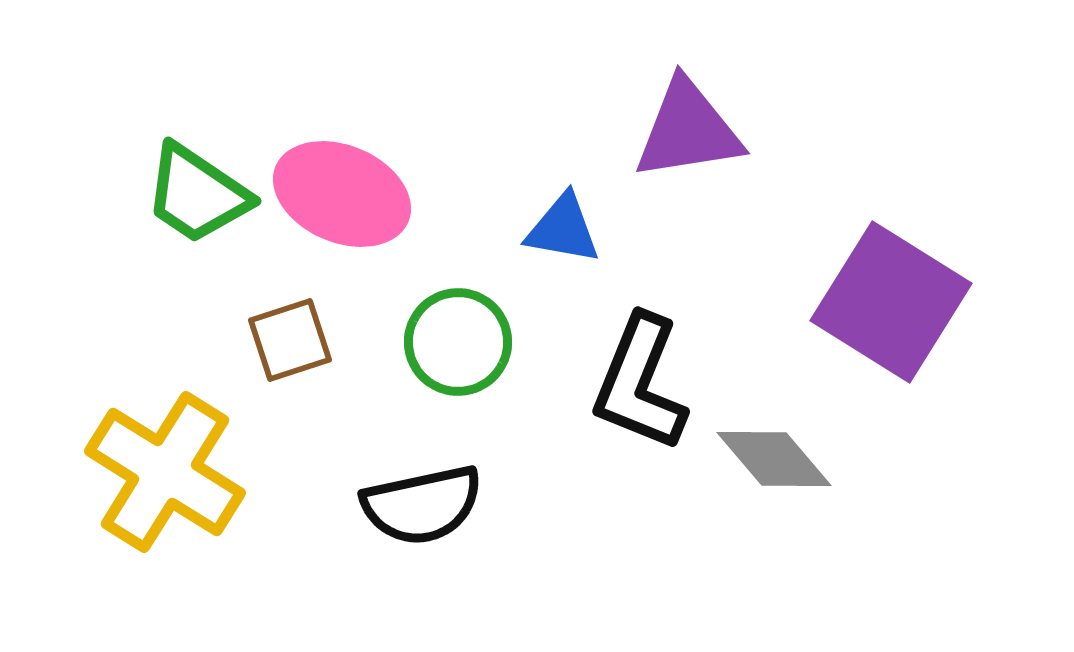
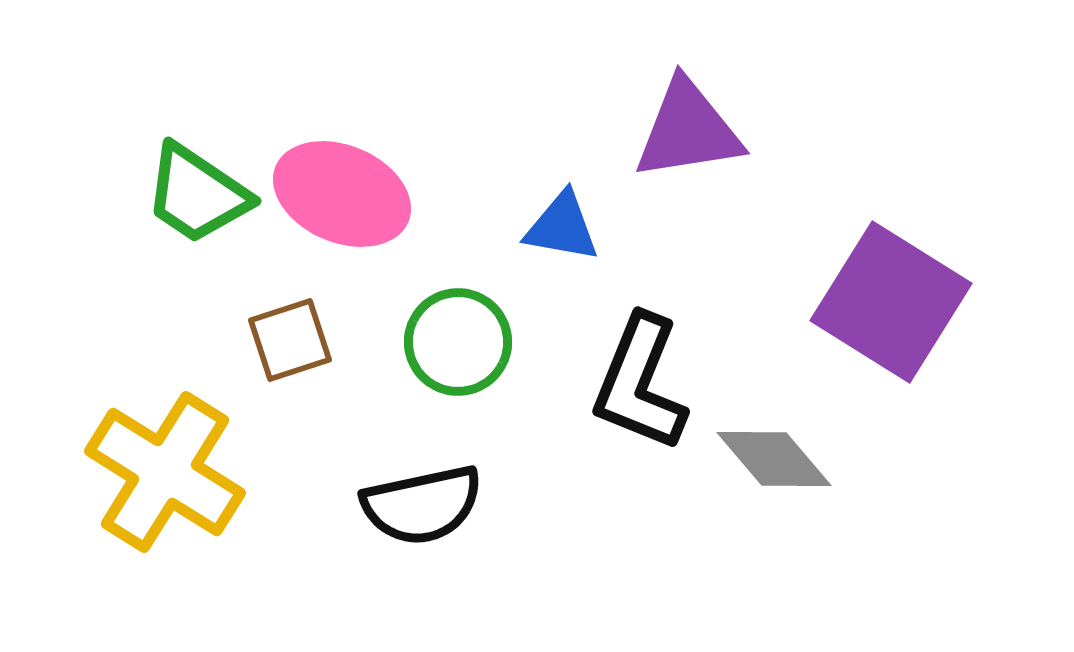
blue triangle: moved 1 px left, 2 px up
